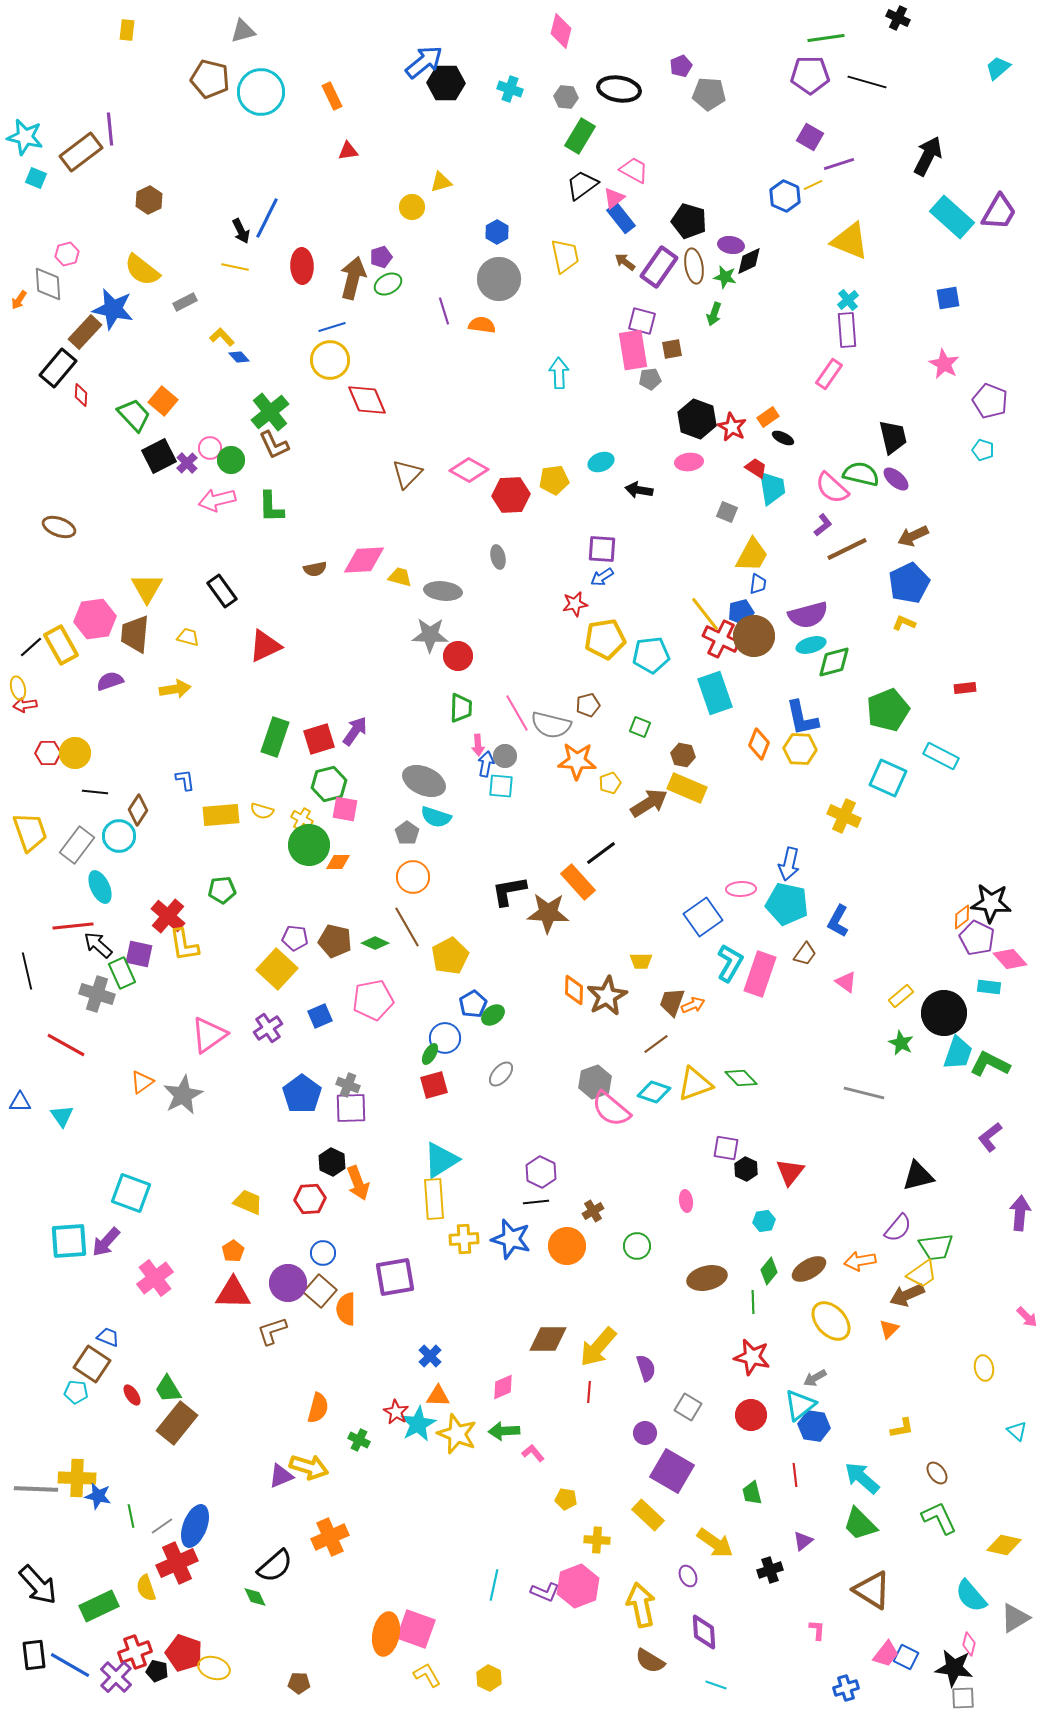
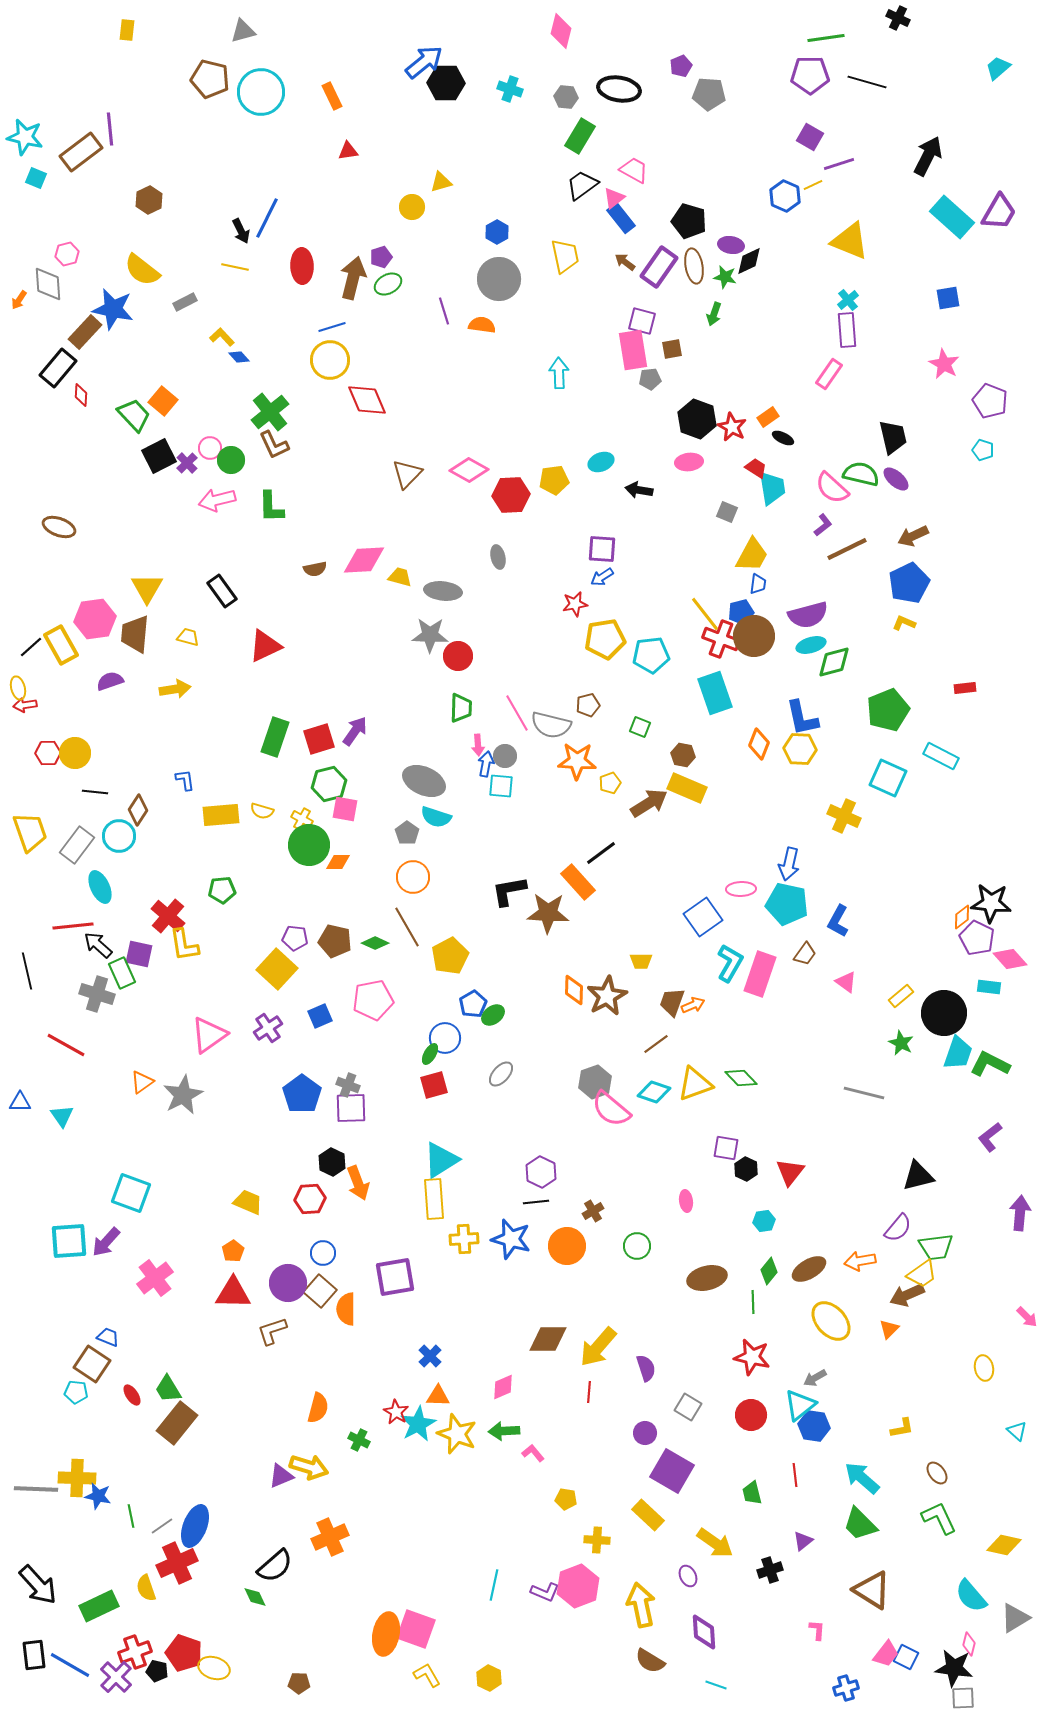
red cross at (721, 639): rotated 6 degrees counterclockwise
